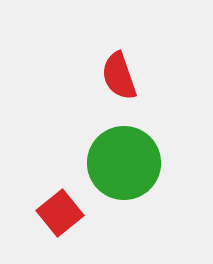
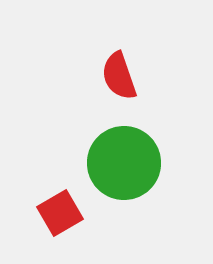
red square: rotated 9 degrees clockwise
